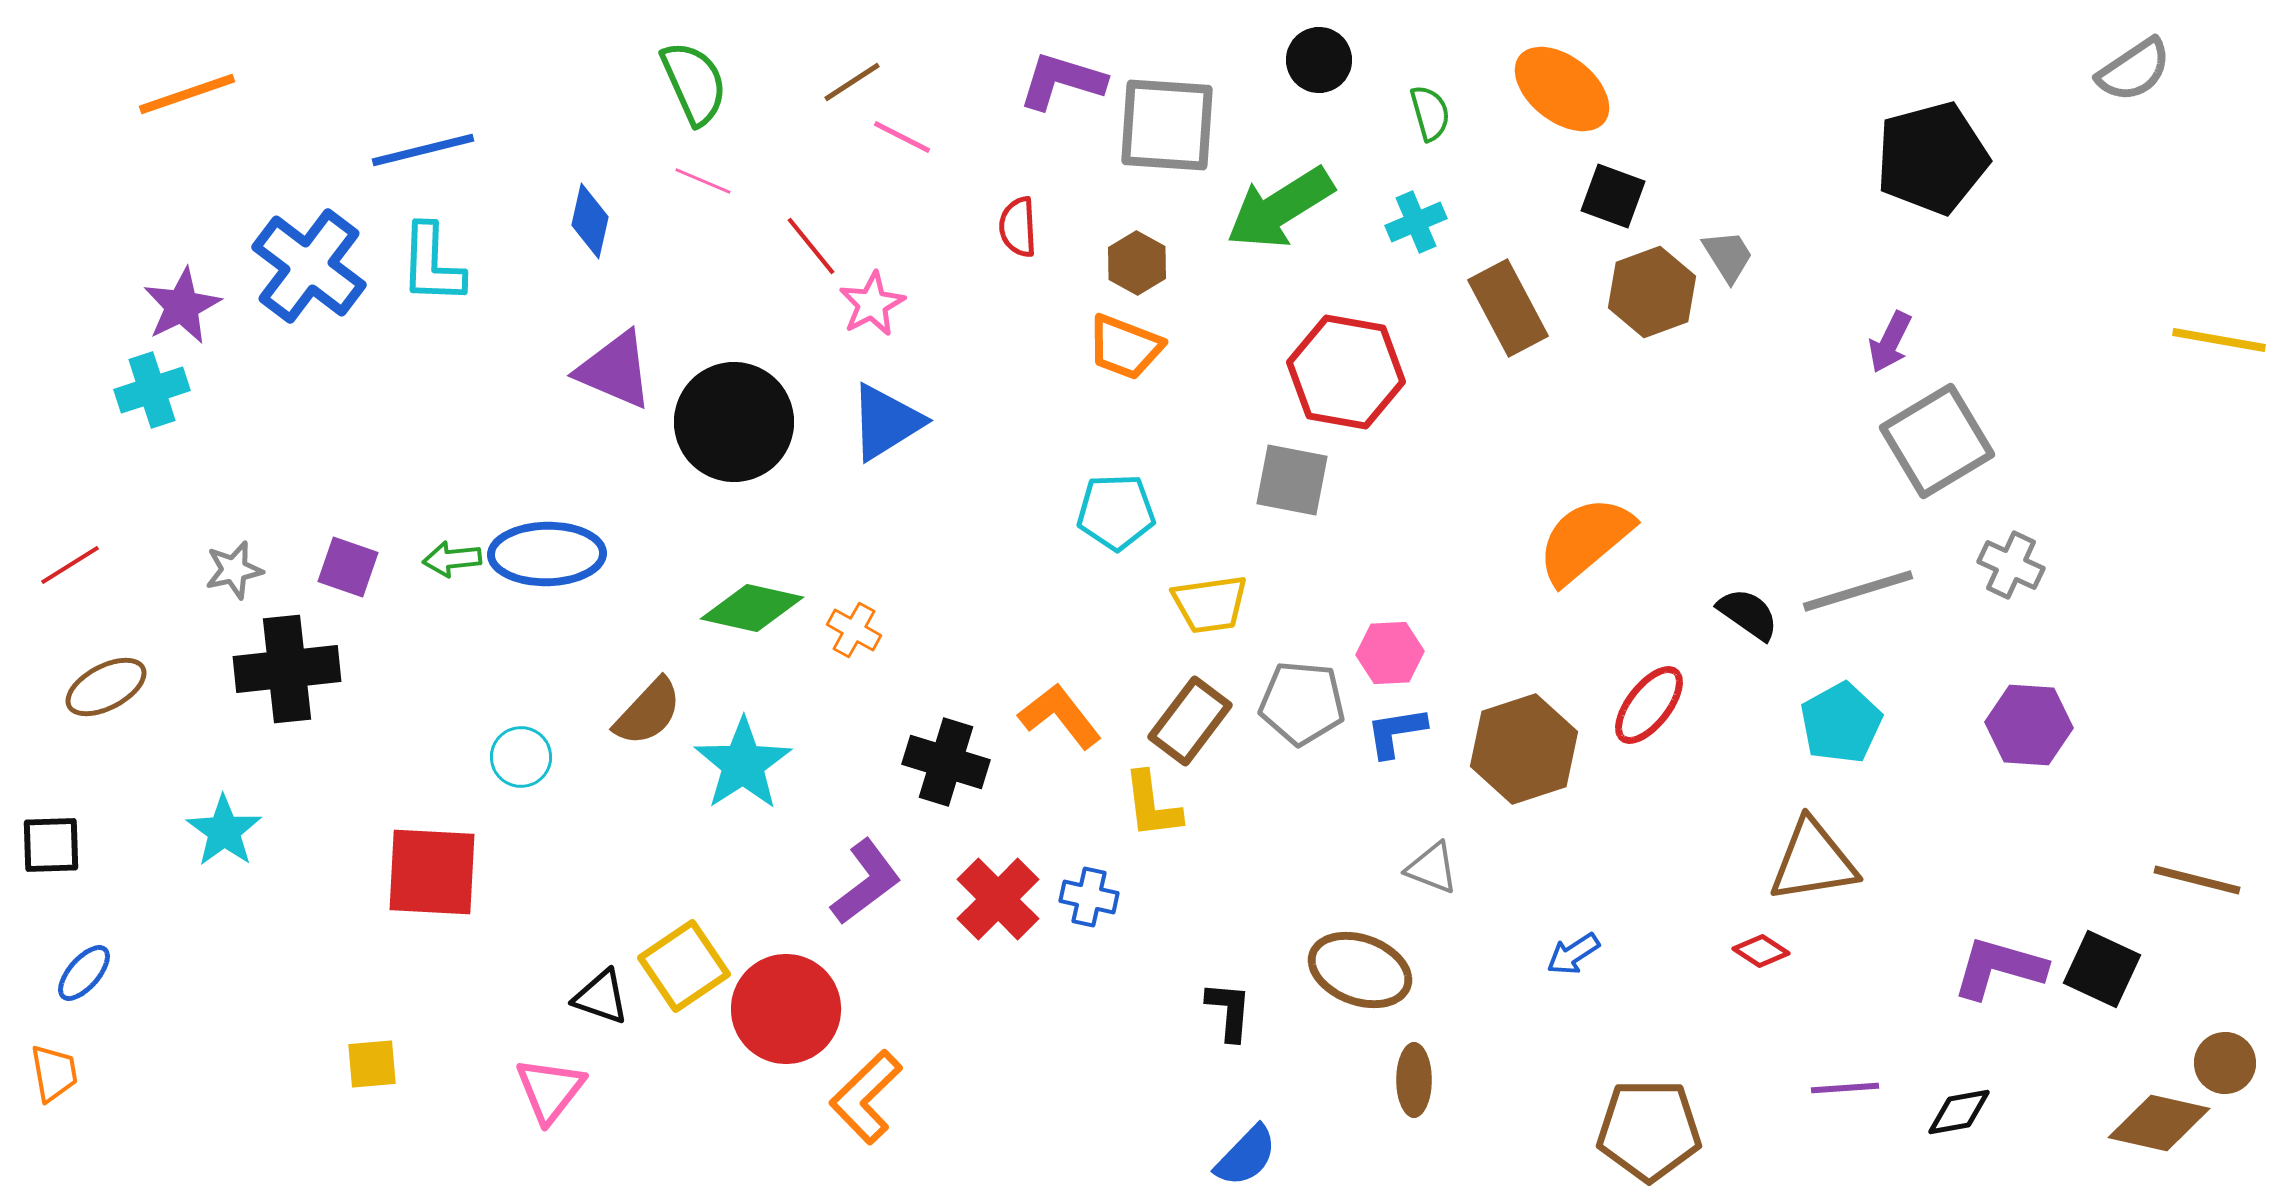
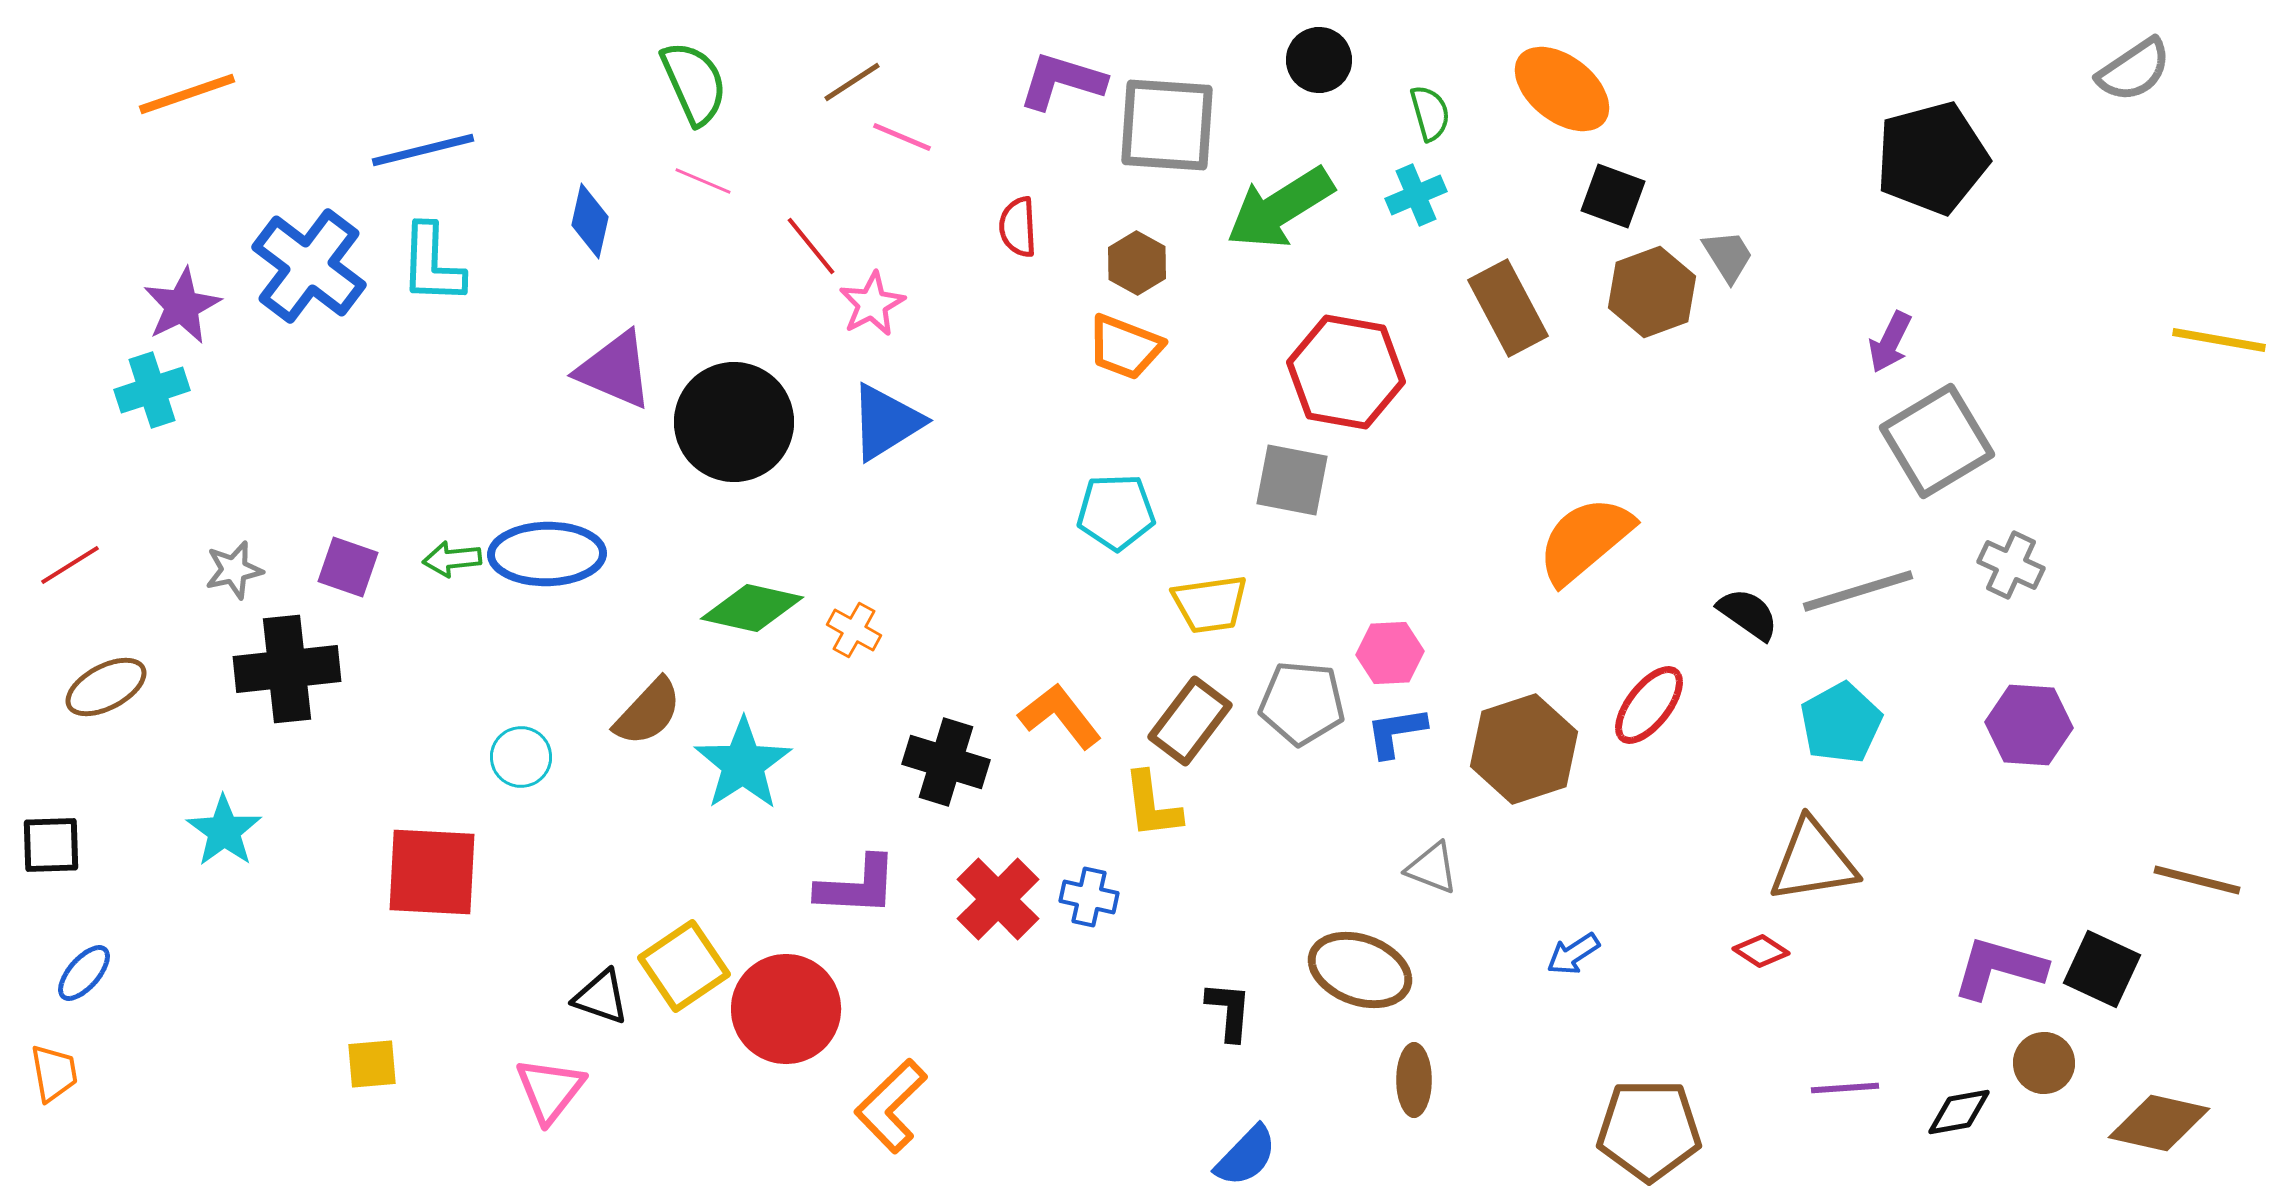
pink line at (902, 137): rotated 4 degrees counterclockwise
cyan cross at (1416, 222): moved 27 px up
purple L-shape at (866, 882): moved 9 px left, 4 px down; rotated 40 degrees clockwise
brown circle at (2225, 1063): moved 181 px left
orange L-shape at (866, 1097): moved 25 px right, 9 px down
